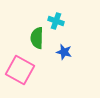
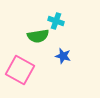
green semicircle: moved 1 px right, 2 px up; rotated 100 degrees counterclockwise
blue star: moved 1 px left, 4 px down
